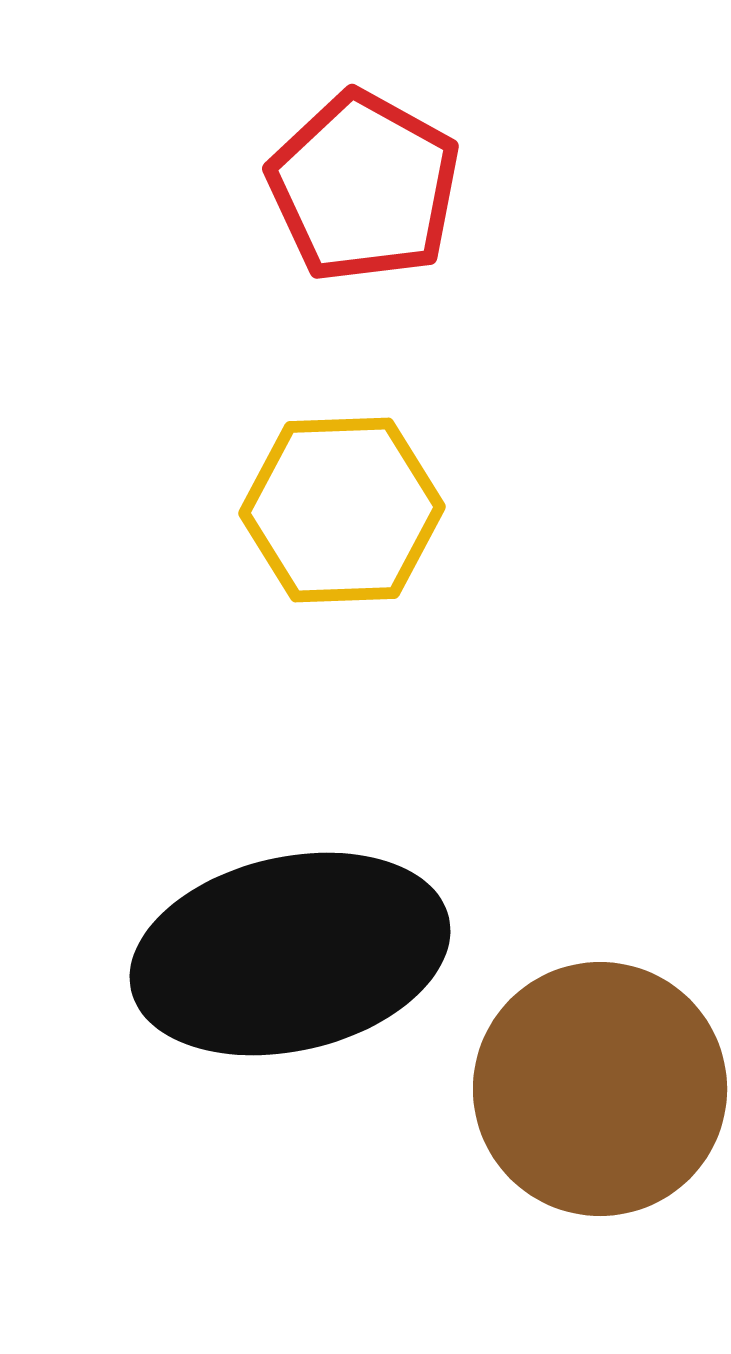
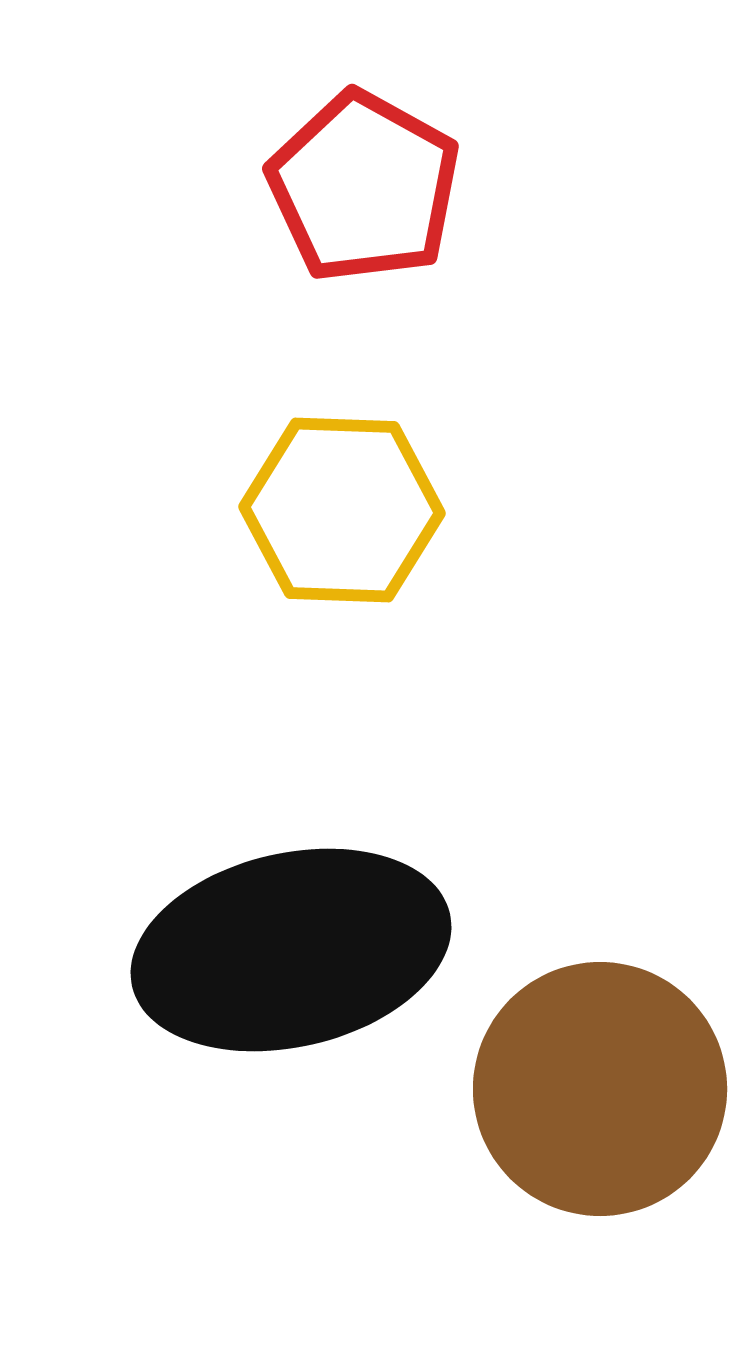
yellow hexagon: rotated 4 degrees clockwise
black ellipse: moved 1 px right, 4 px up
